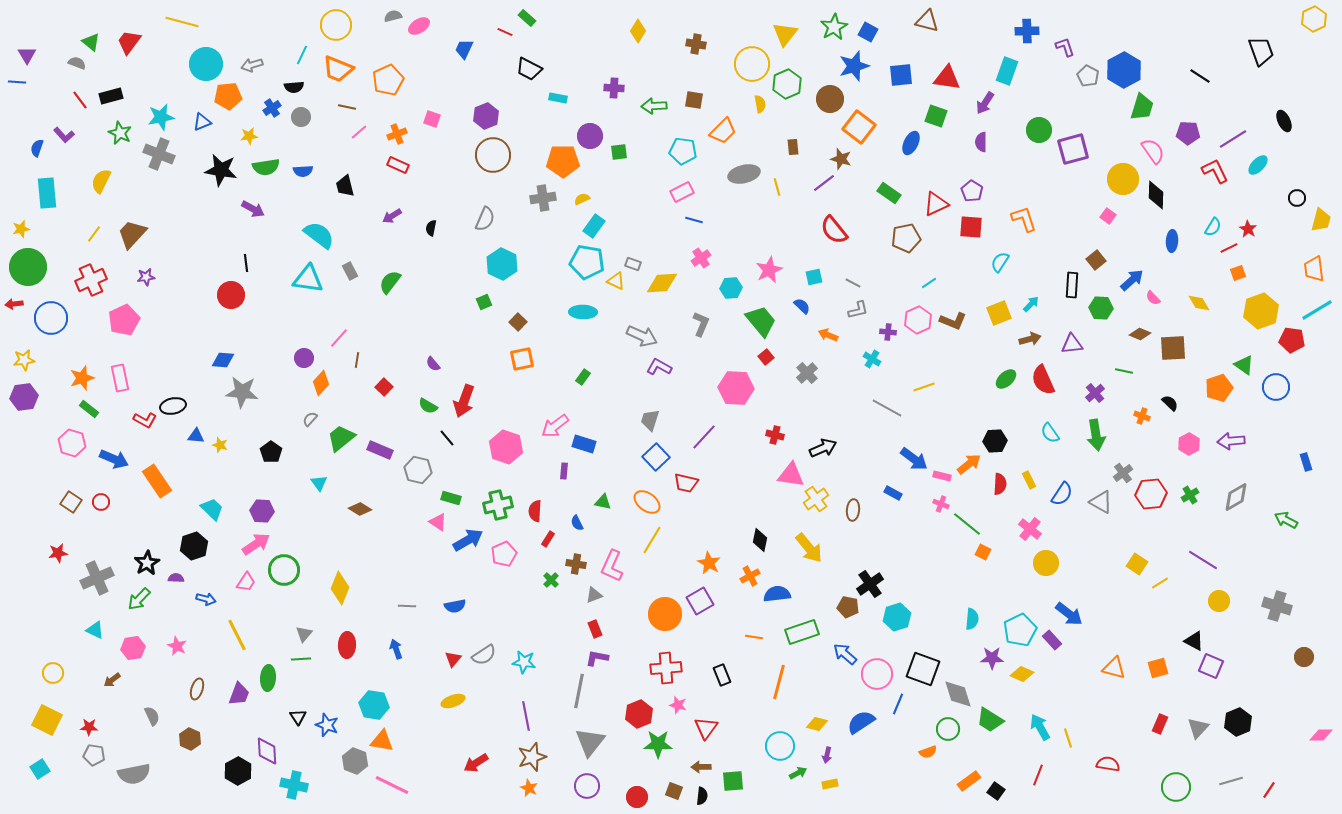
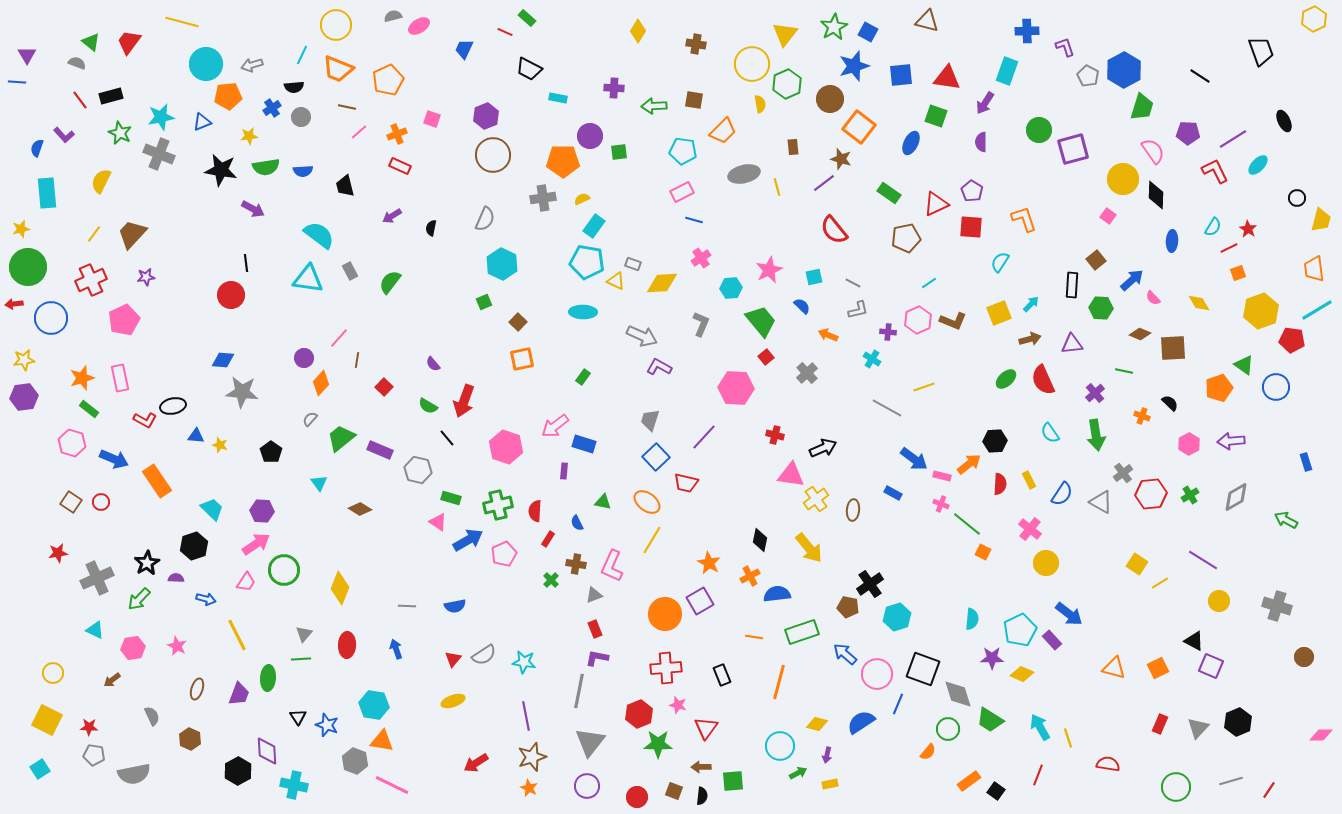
red rectangle at (398, 165): moved 2 px right, 1 px down
orange square at (1158, 668): rotated 10 degrees counterclockwise
orange semicircle at (928, 752): rotated 30 degrees counterclockwise
